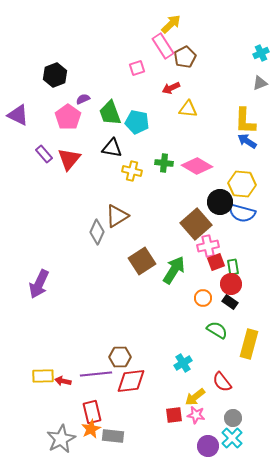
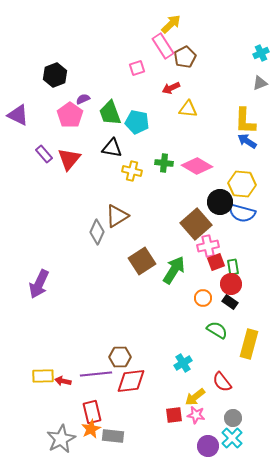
pink pentagon at (68, 117): moved 2 px right, 2 px up
